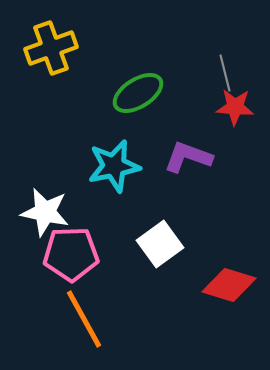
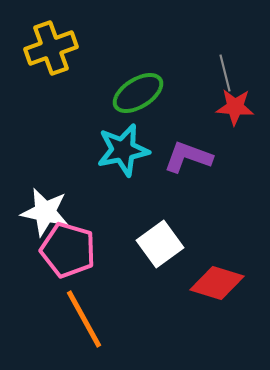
cyan star: moved 9 px right, 16 px up
pink pentagon: moved 3 px left, 4 px up; rotated 18 degrees clockwise
red diamond: moved 12 px left, 2 px up
